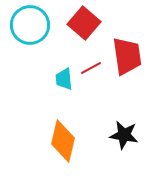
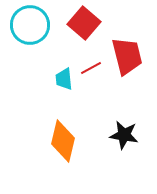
red trapezoid: rotated 6 degrees counterclockwise
